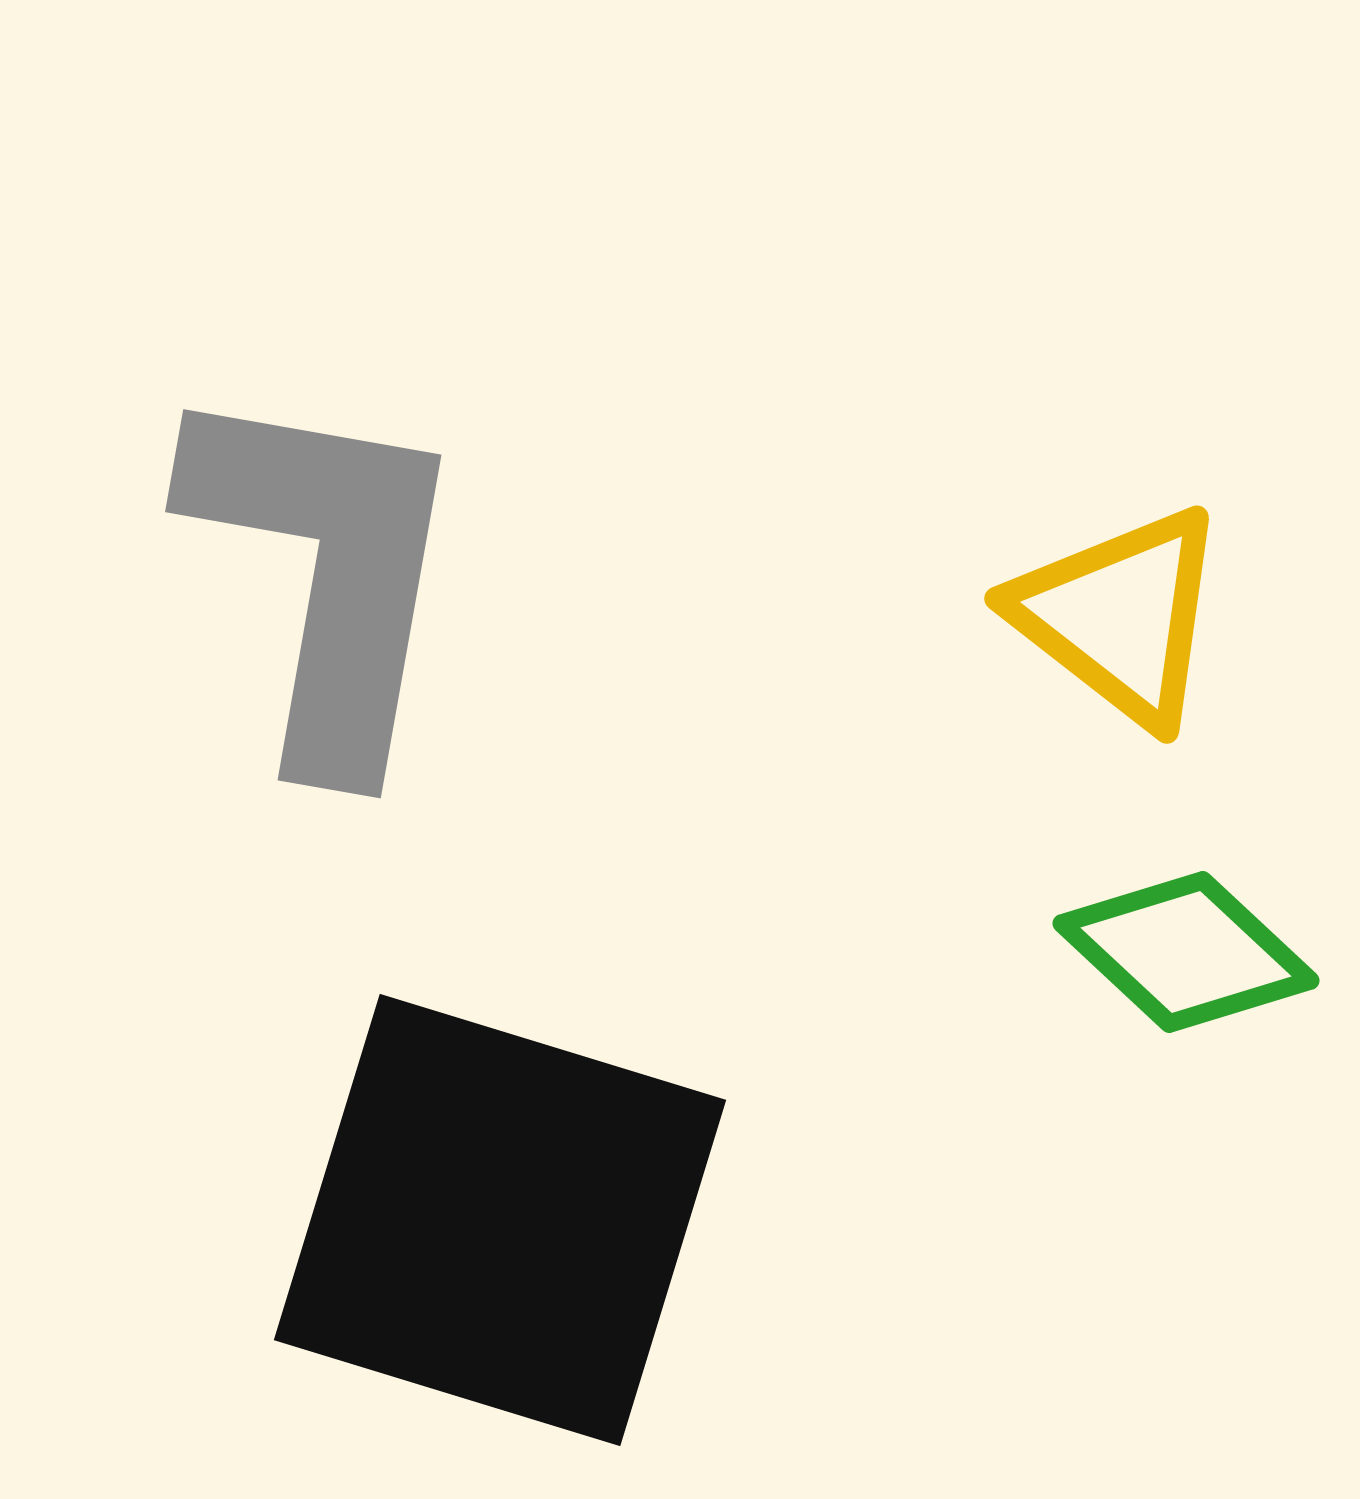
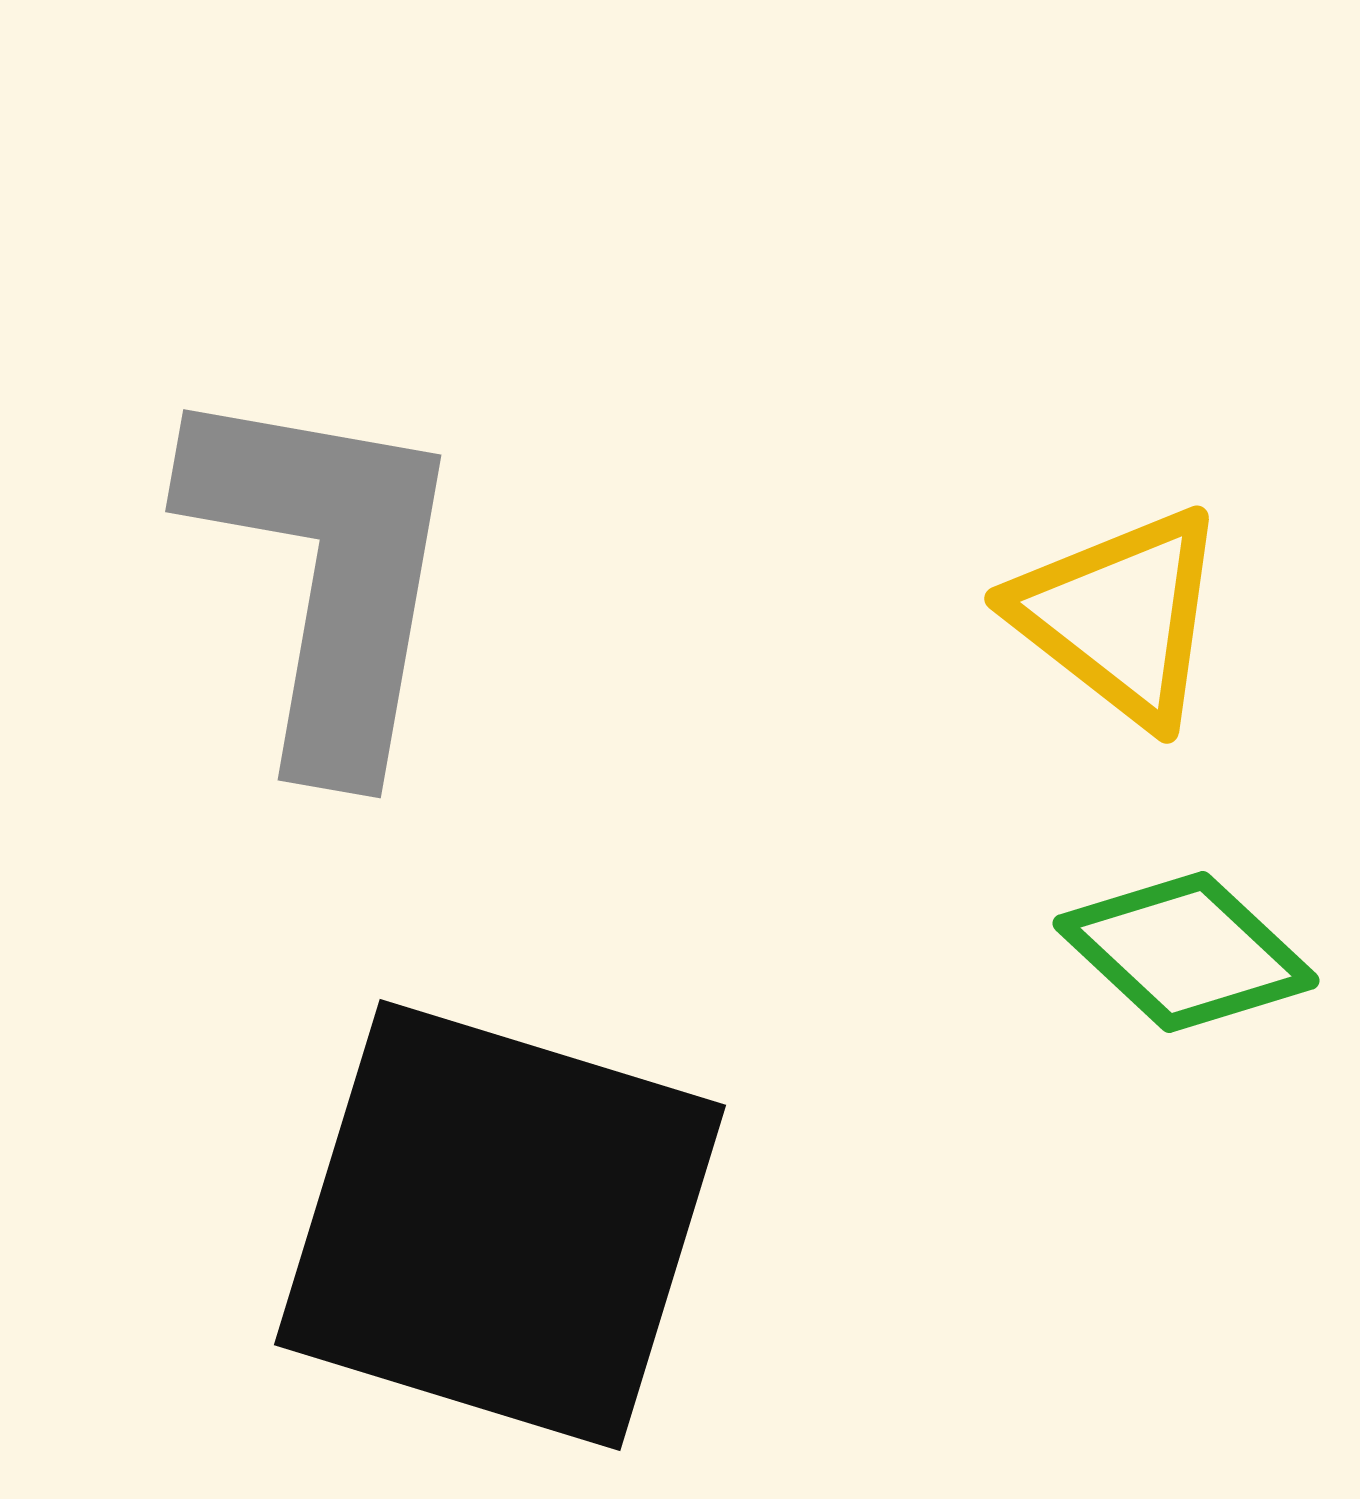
black square: moved 5 px down
